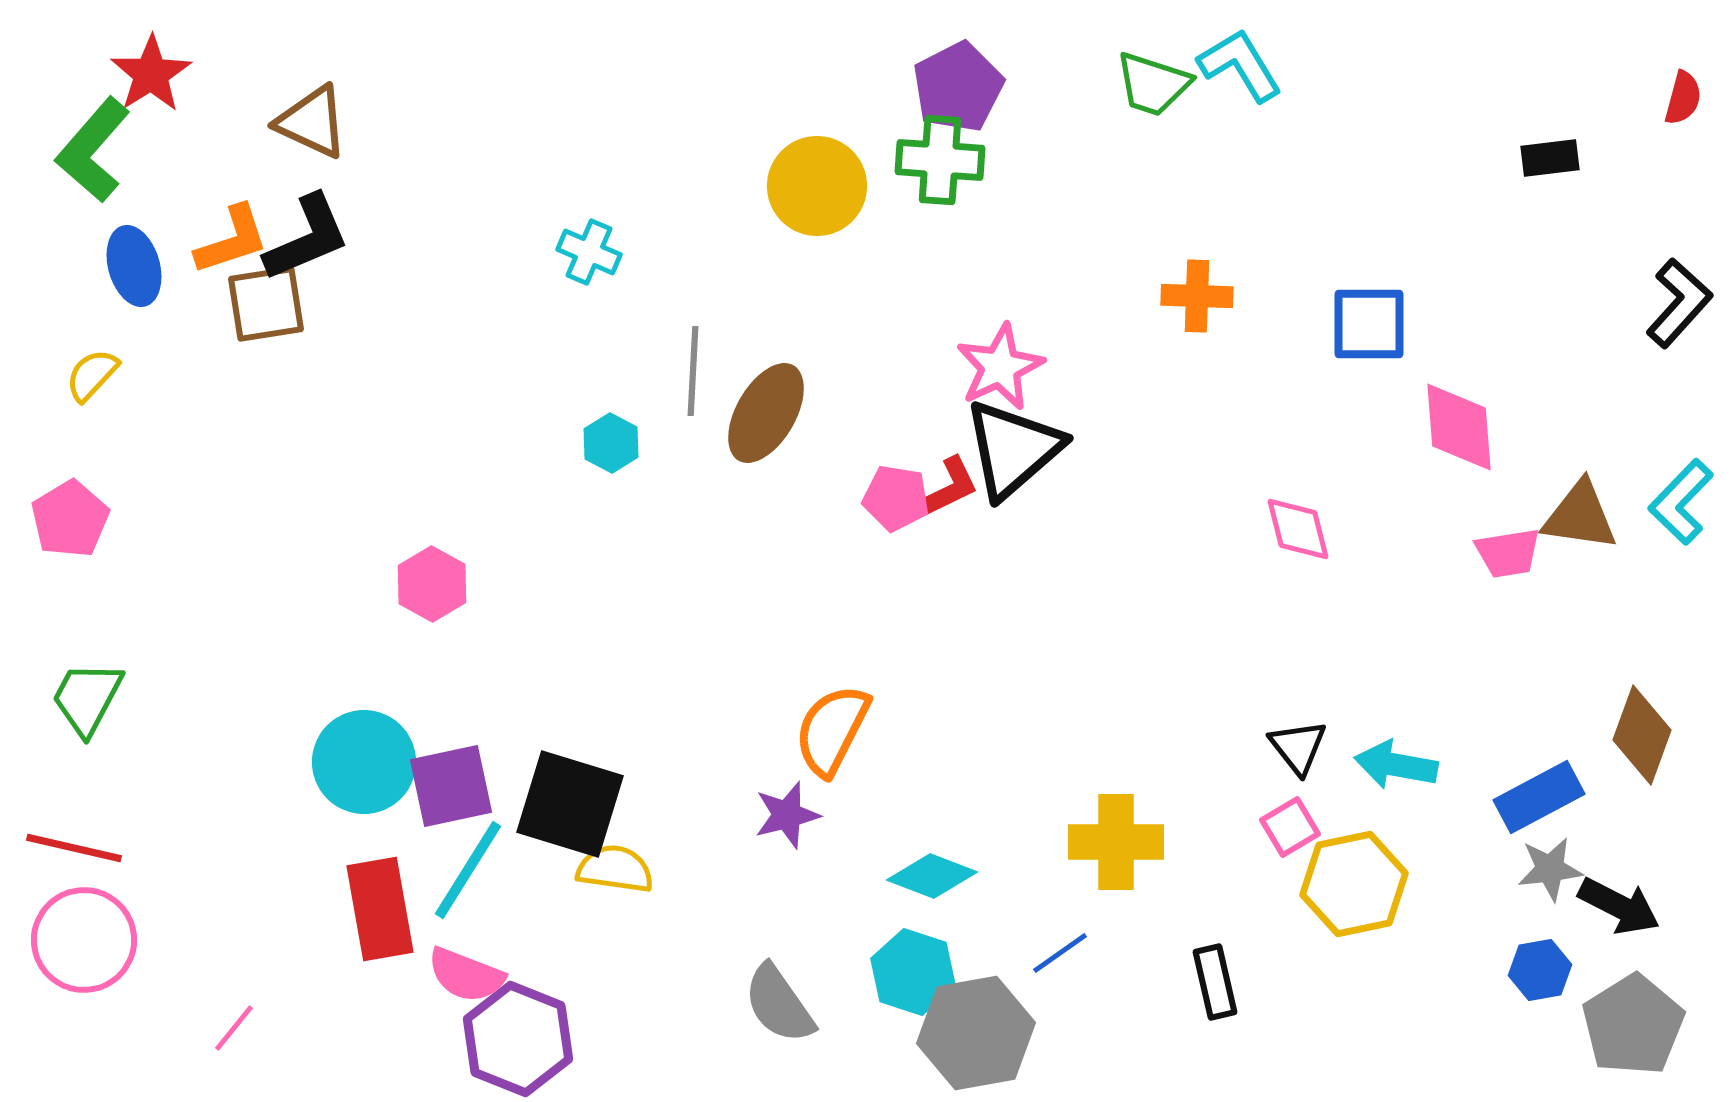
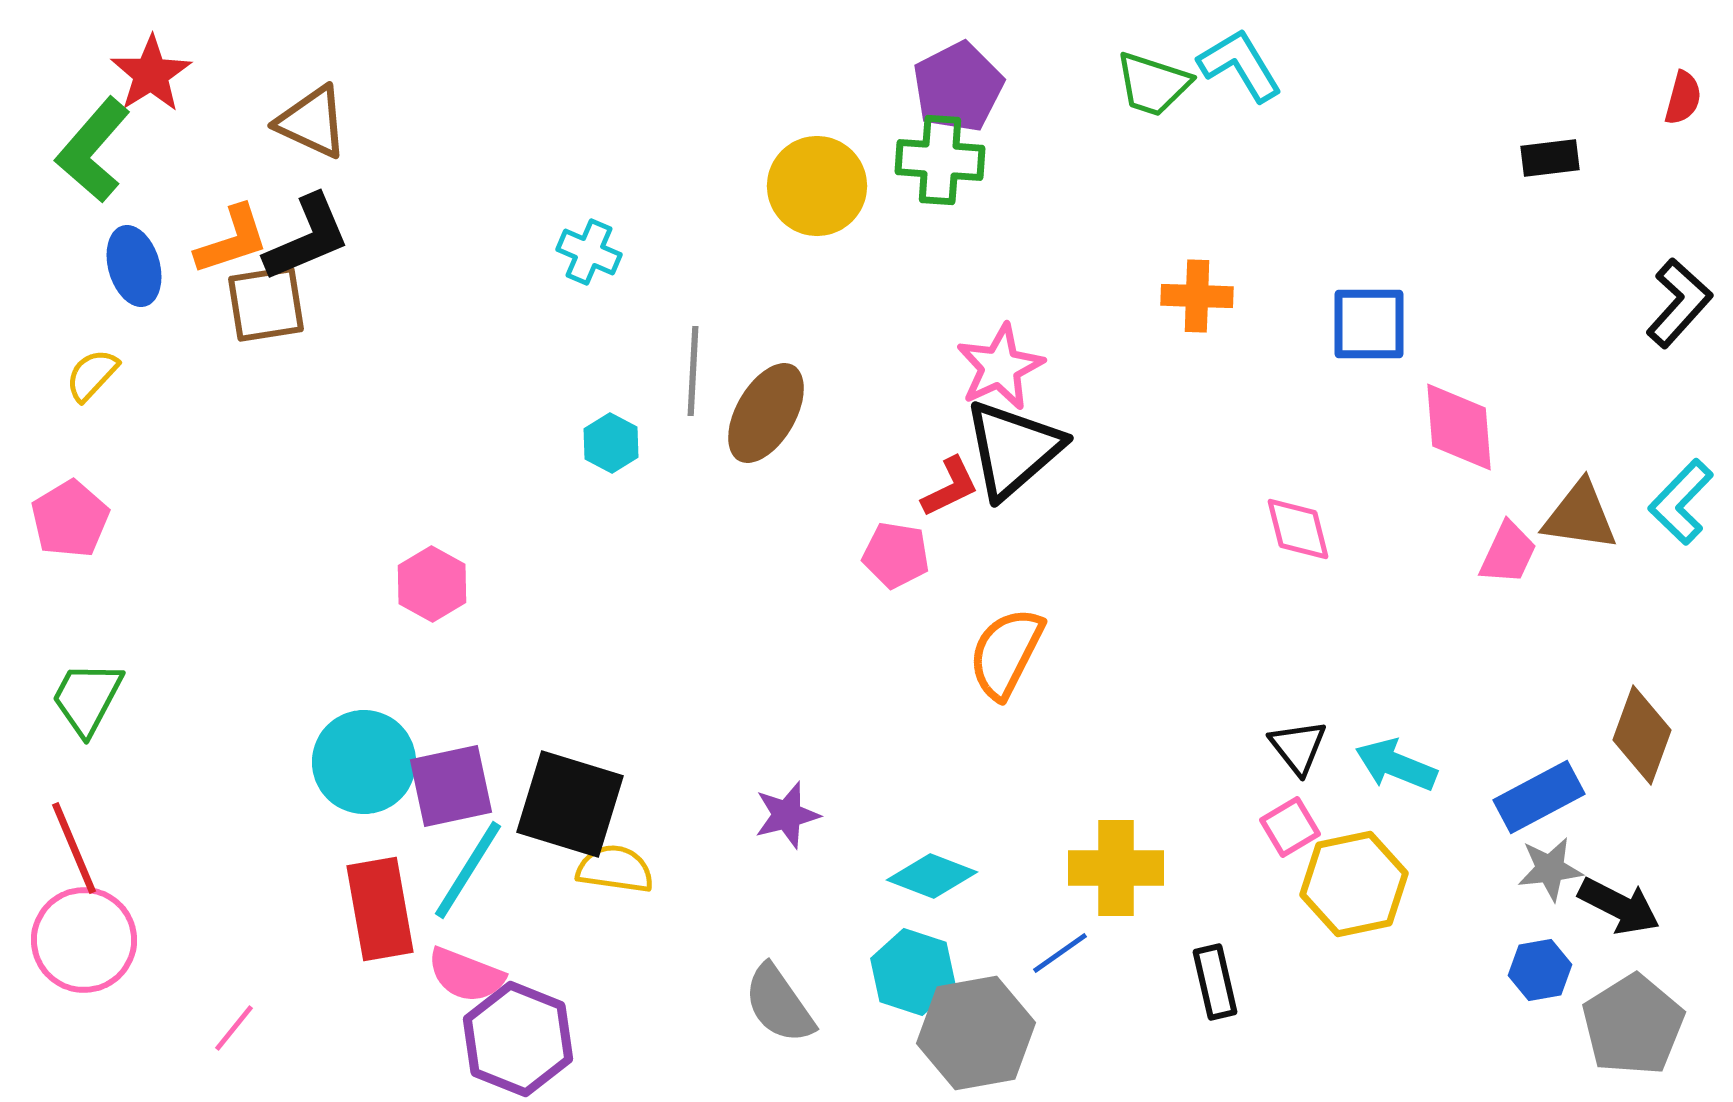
pink pentagon at (896, 498): moved 57 px down
pink trapezoid at (1508, 553): rotated 56 degrees counterclockwise
orange semicircle at (832, 730): moved 174 px right, 77 px up
cyan arrow at (1396, 765): rotated 12 degrees clockwise
yellow cross at (1116, 842): moved 26 px down
red line at (74, 848): rotated 54 degrees clockwise
